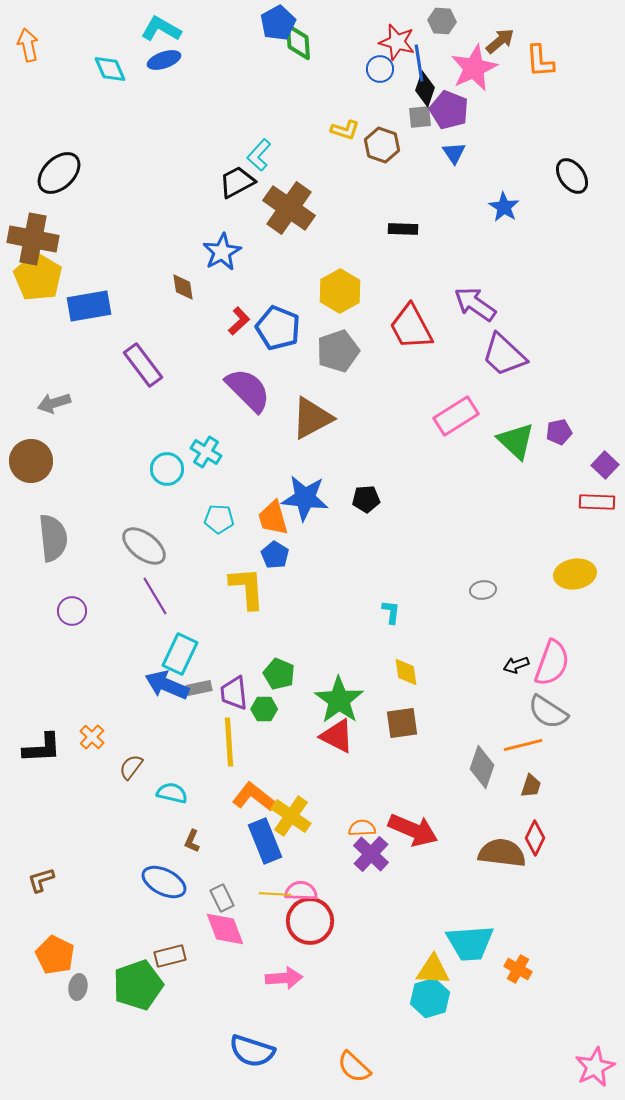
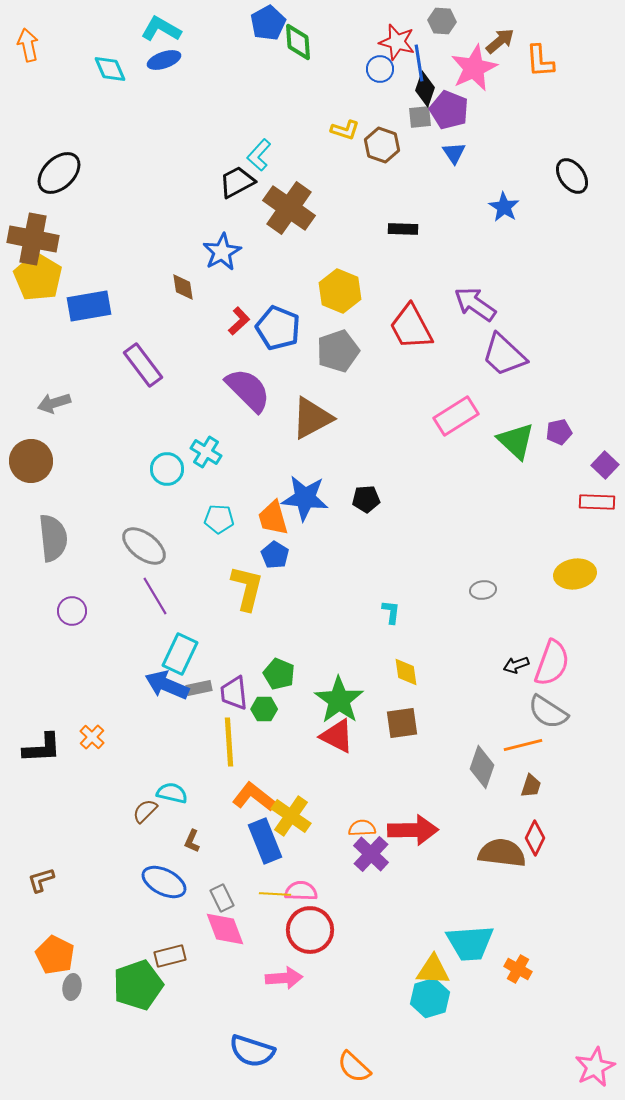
blue pentagon at (278, 23): moved 10 px left
yellow hexagon at (340, 291): rotated 9 degrees counterclockwise
yellow L-shape at (247, 588): rotated 18 degrees clockwise
brown semicircle at (131, 767): moved 14 px right, 44 px down; rotated 8 degrees clockwise
red arrow at (413, 830): rotated 24 degrees counterclockwise
red circle at (310, 921): moved 9 px down
gray ellipse at (78, 987): moved 6 px left
